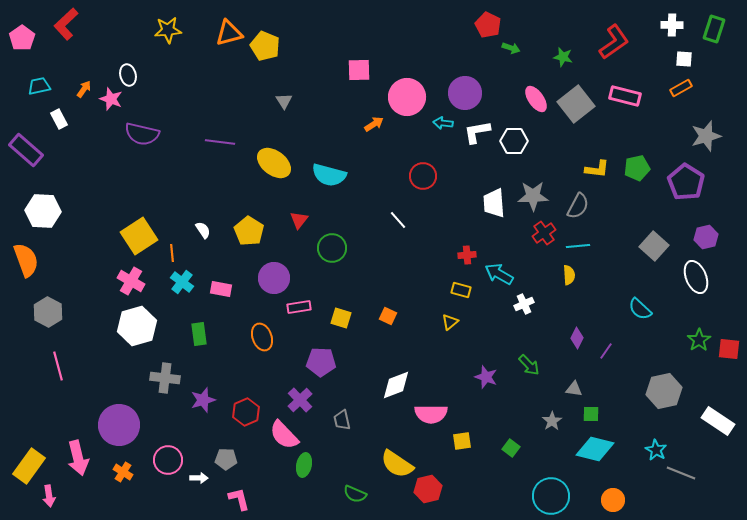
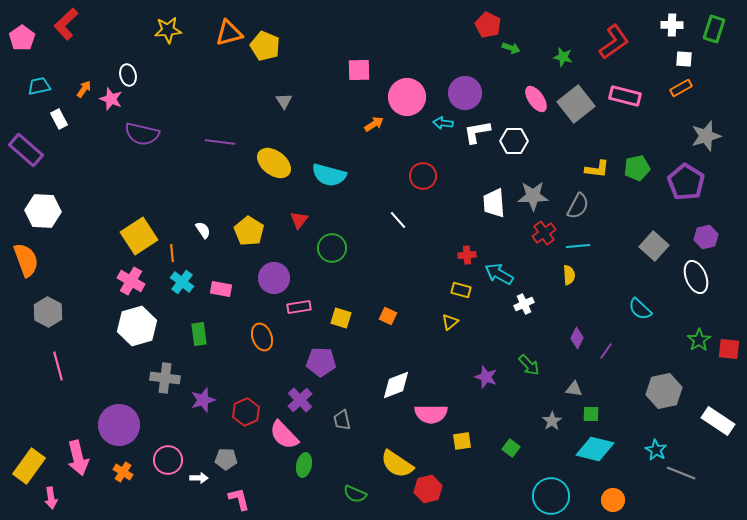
pink arrow at (49, 496): moved 2 px right, 2 px down
